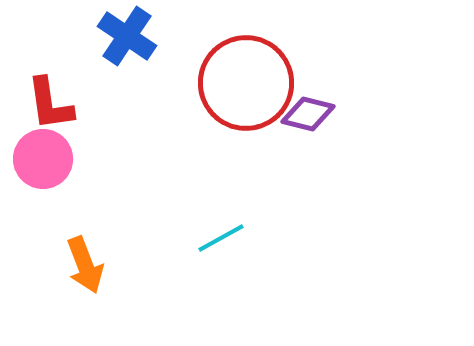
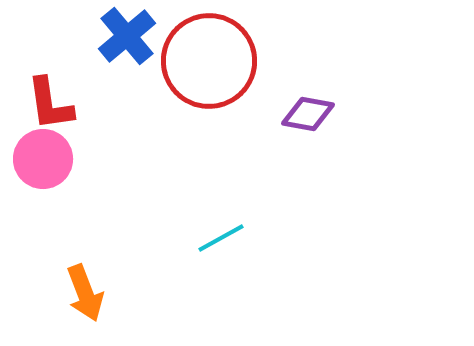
blue cross: rotated 16 degrees clockwise
red circle: moved 37 px left, 22 px up
purple diamond: rotated 4 degrees counterclockwise
orange arrow: moved 28 px down
